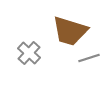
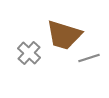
brown trapezoid: moved 6 px left, 4 px down
